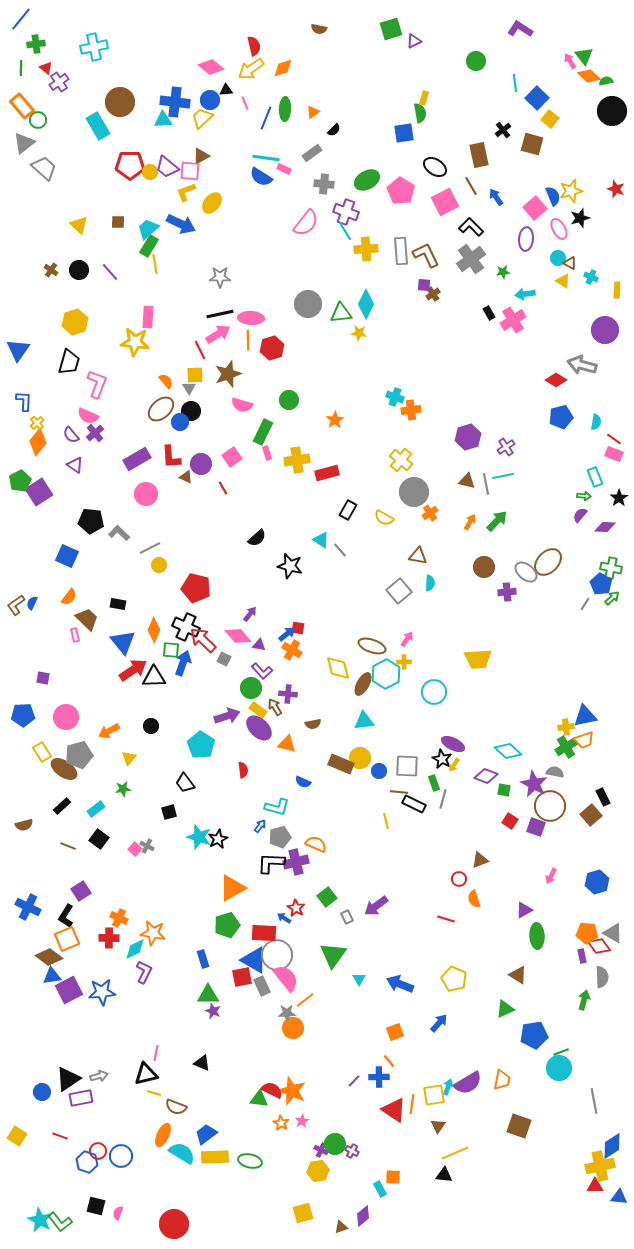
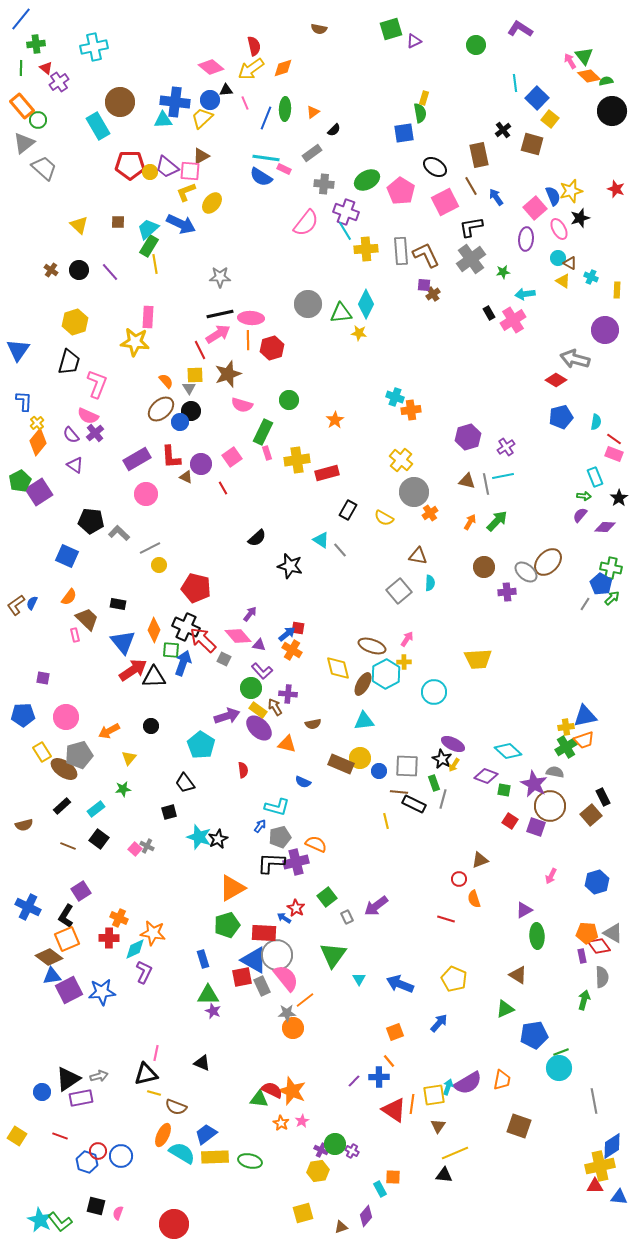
green circle at (476, 61): moved 16 px up
black L-shape at (471, 227): rotated 55 degrees counterclockwise
gray arrow at (582, 365): moved 7 px left, 6 px up
purple diamond at (363, 1216): moved 3 px right; rotated 10 degrees counterclockwise
